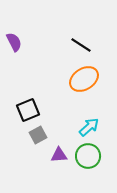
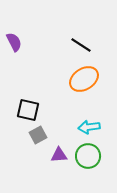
black square: rotated 35 degrees clockwise
cyan arrow: rotated 145 degrees counterclockwise
